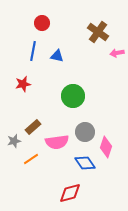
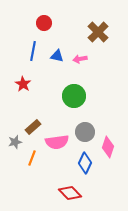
red circle: moved 2 px right
brown cross: rotated 10 degrees clockwise
pink arrow: moved 37 px left, 6 px down
red star: rotated 28 degrees counterclockwise
green circle: moved 1 px right
gray star: moved 1 px right, 1 px down
pink diamond: moved 2 px right
orange line: moved 1 px right, 1 px up; rotated 35 degrees counterclockwise
blue diamond: rotated 60 degrees clockwise
red diamond: rotated 60 degrees clockwise
